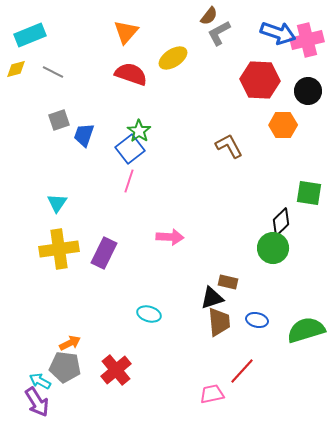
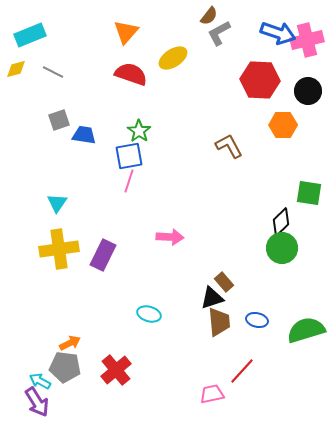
blue trapezoid: rotated 80 degrees clockwise
blue square: moved 1 px left, 7 px down; rotated 28 degrees clockwise
green circle: moved 9 px right
purple rectangle: moved 1 px left, 2 px down
brown rectangle: moved 4 px left; rotated 36 degrees clockwise
